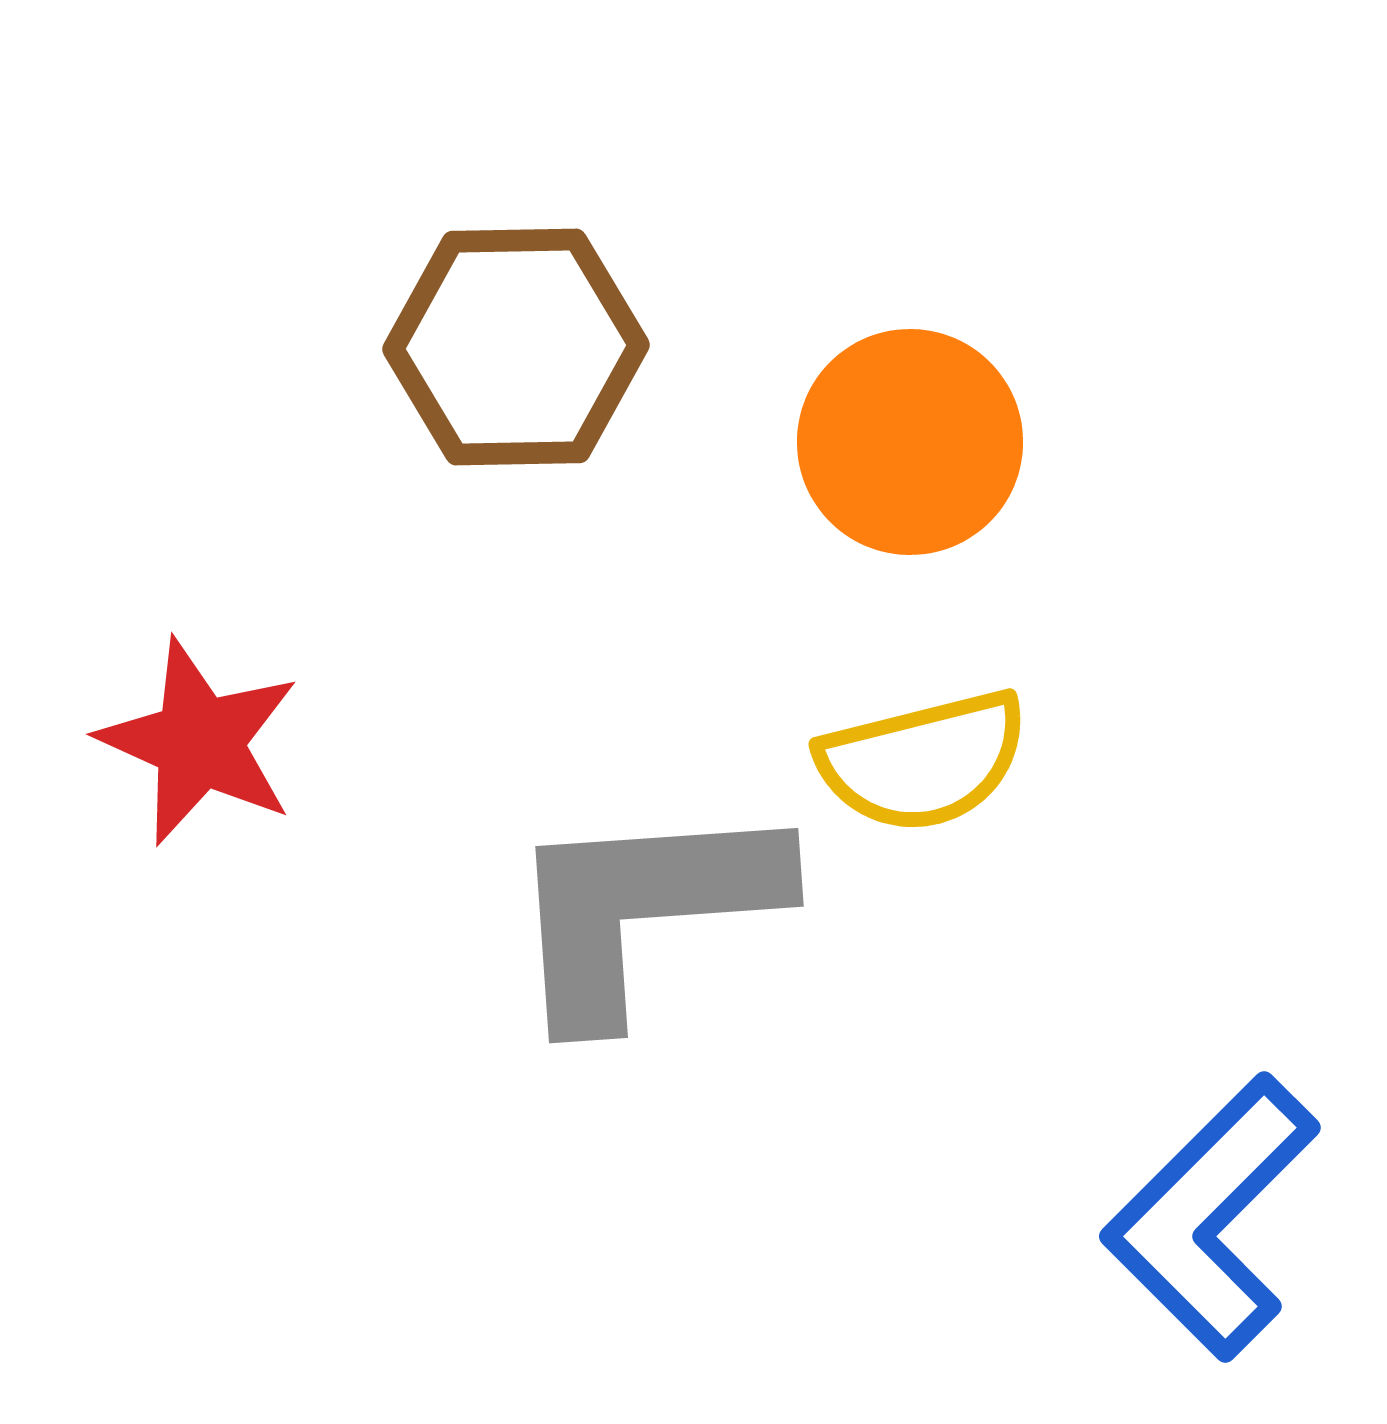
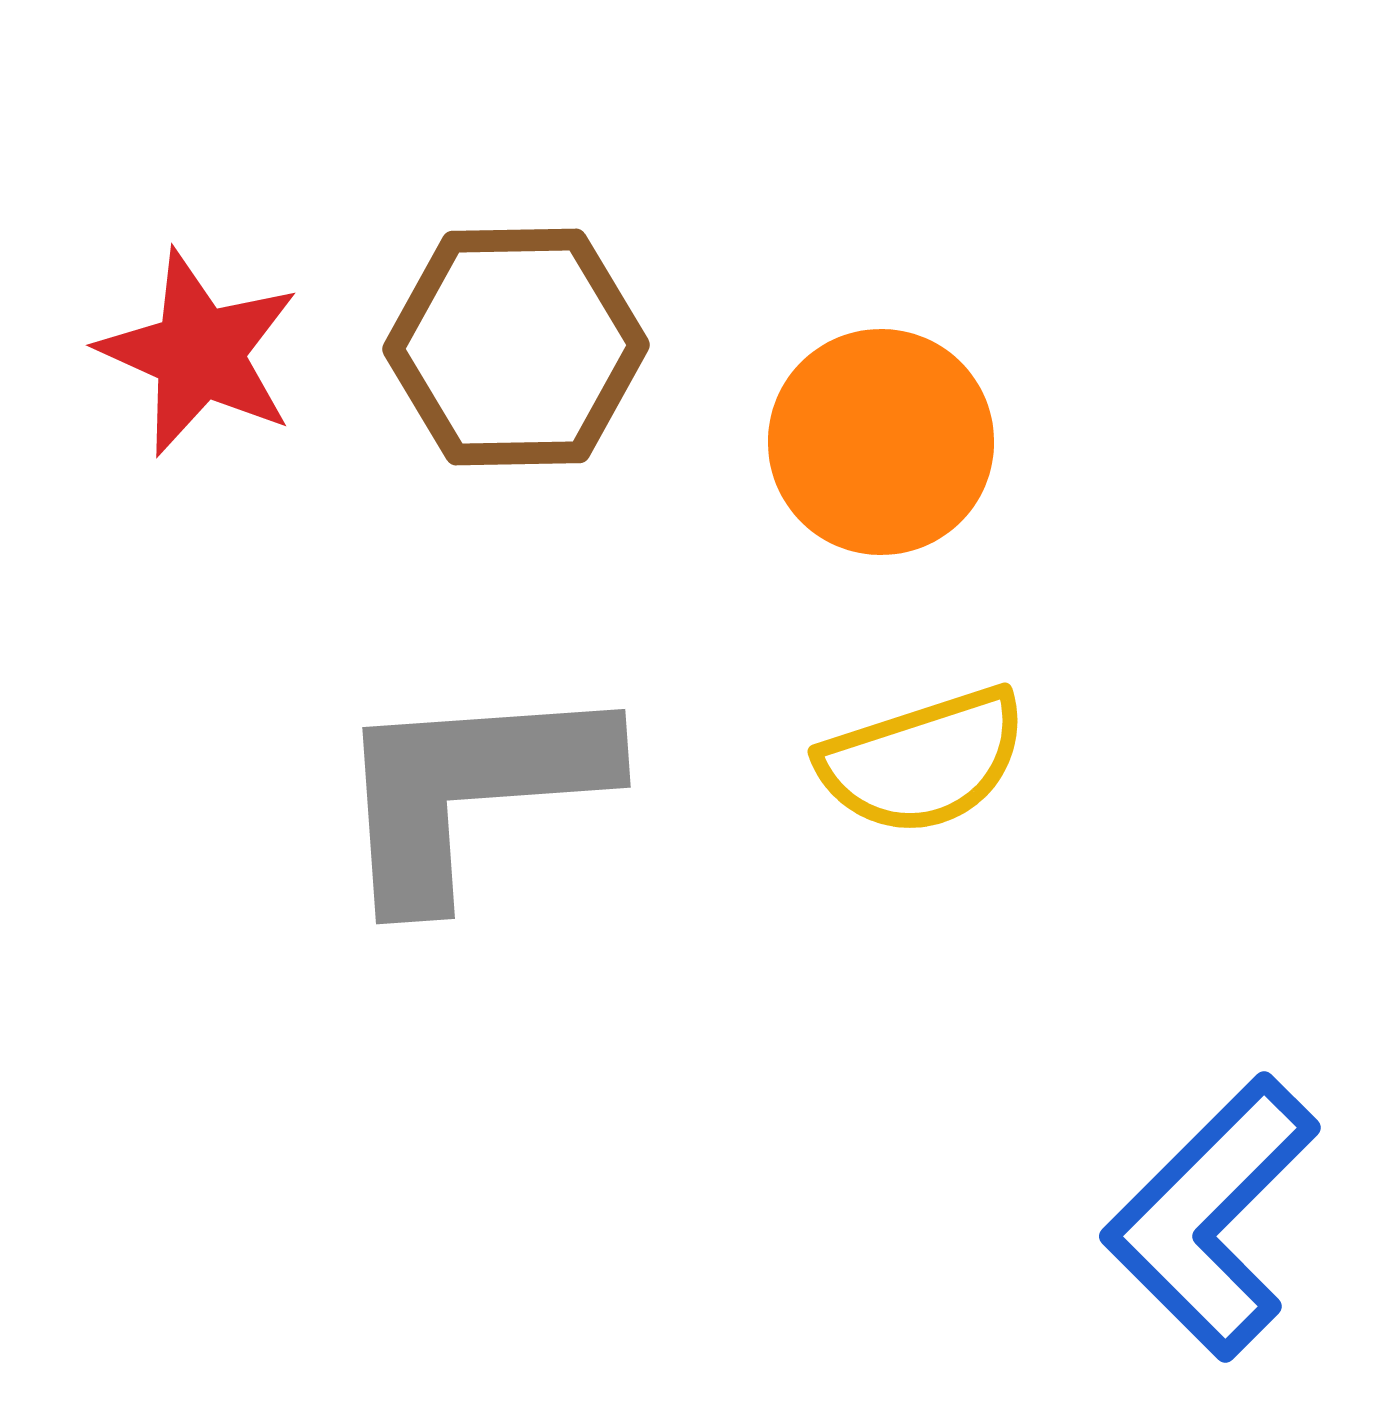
orange circle: moved 29 px left
red star: moved 389 px up
yellow semicircle: rotated 4 degrees counterclockwise
gray L-shape: moved 173 px left, 119 px up
